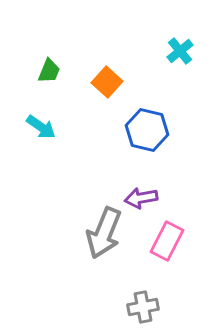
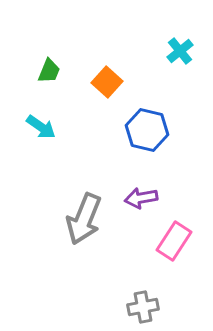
gray arrow: moved 20 px left, 14 px up
pink rectangle: moved 7 px right; rotated 6 degrees clockwise
